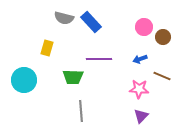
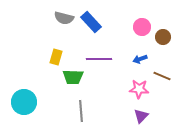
pink circle: moved 2 px left
yellow rectangle: moved 9 px right, 9 px down
cyan circle: moved 22 px down
